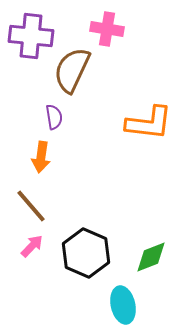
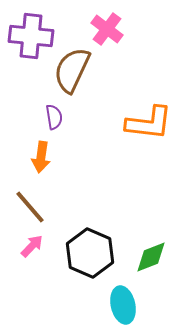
pink cross: rotated 28 degrees clockwise
brown line: moved 1 px left, 1 px down
black hexagon: moved 4 px right
